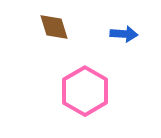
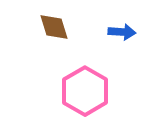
blue arrow: moved 2 px left, 2 px up
